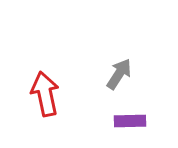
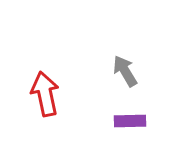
gray arrow: moved 6 px right, 3 px up; rotated 64 degrees counterclockwise
